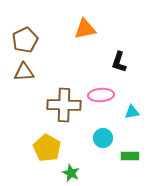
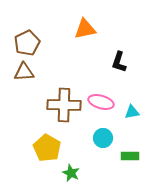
brown pentagon: moved 2 px right, 3 px down
pink ellipse: moved 7 px down; rotated 20 degrees clockwise
